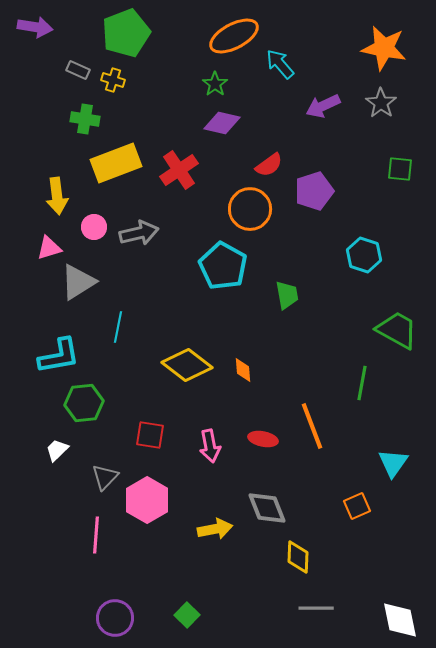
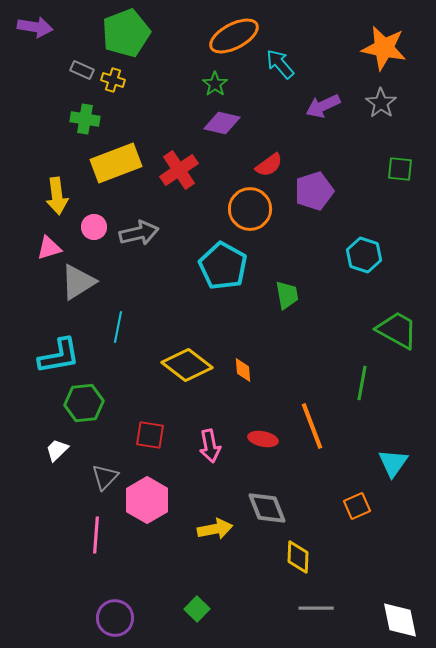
gray rectangle at (78, 70): moved 4 px right
green square at (187, 615): moved 10 px right, 6 px up
